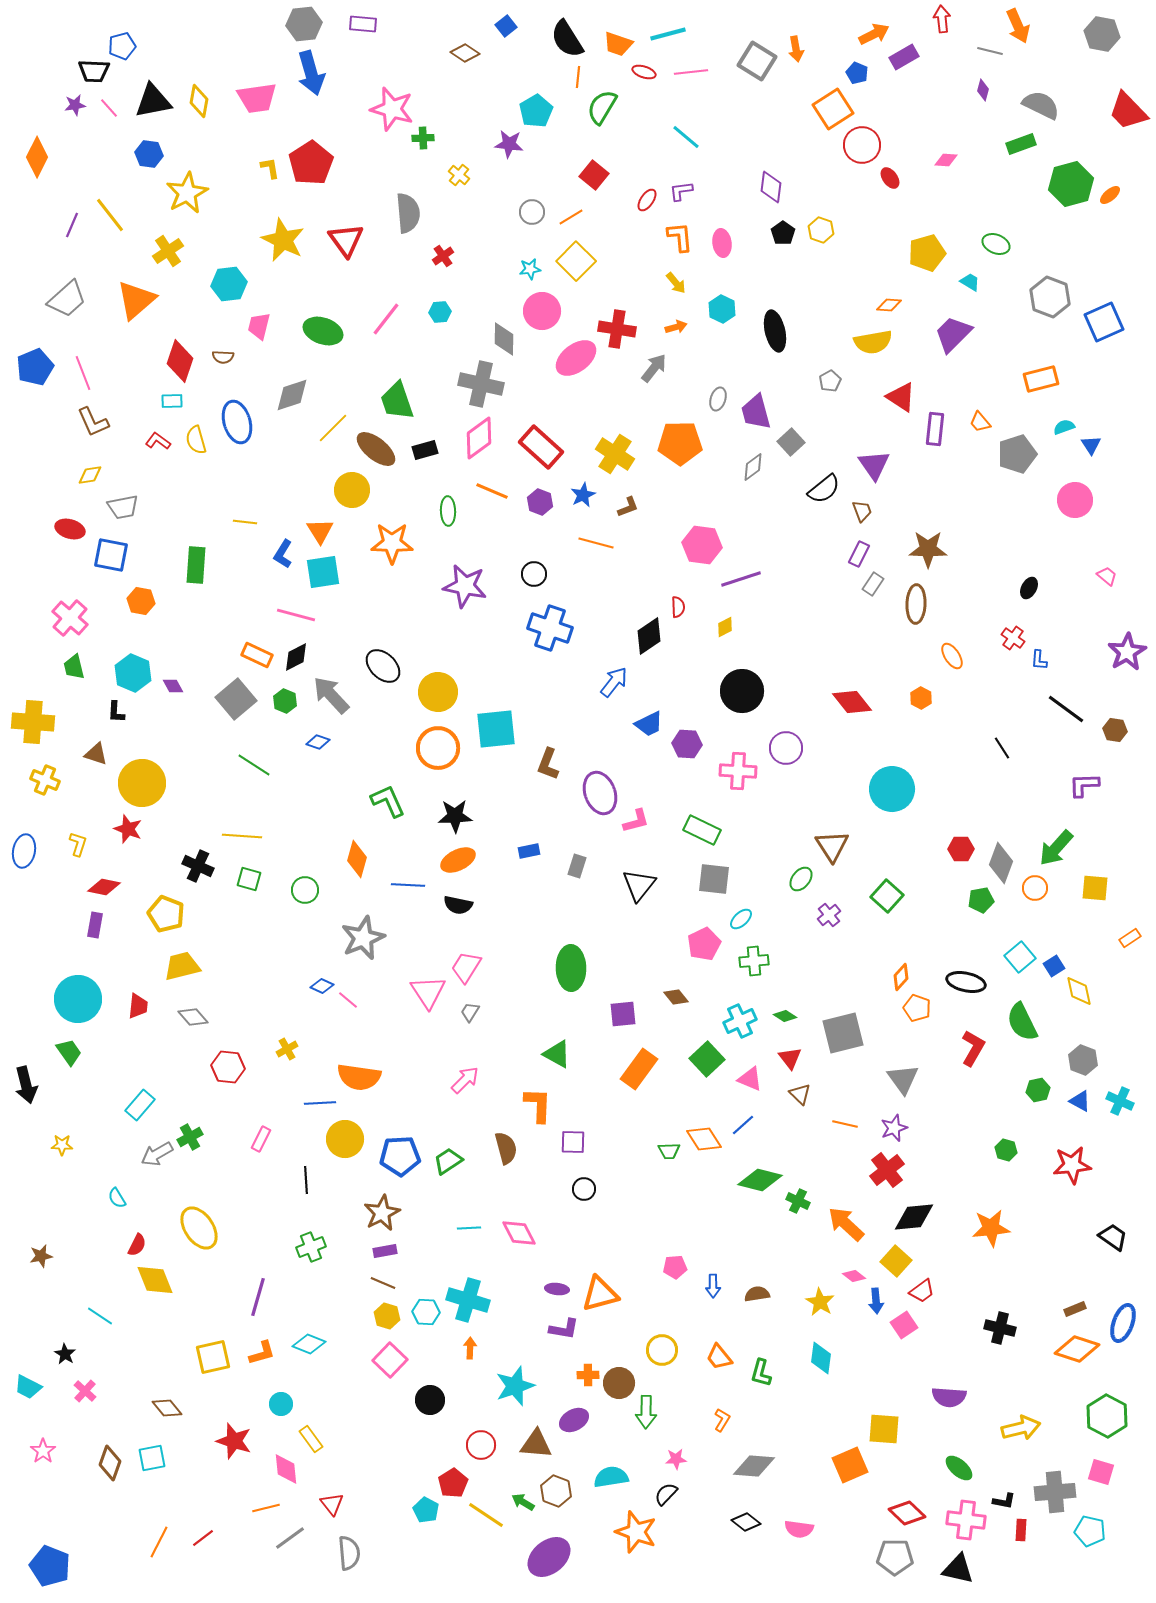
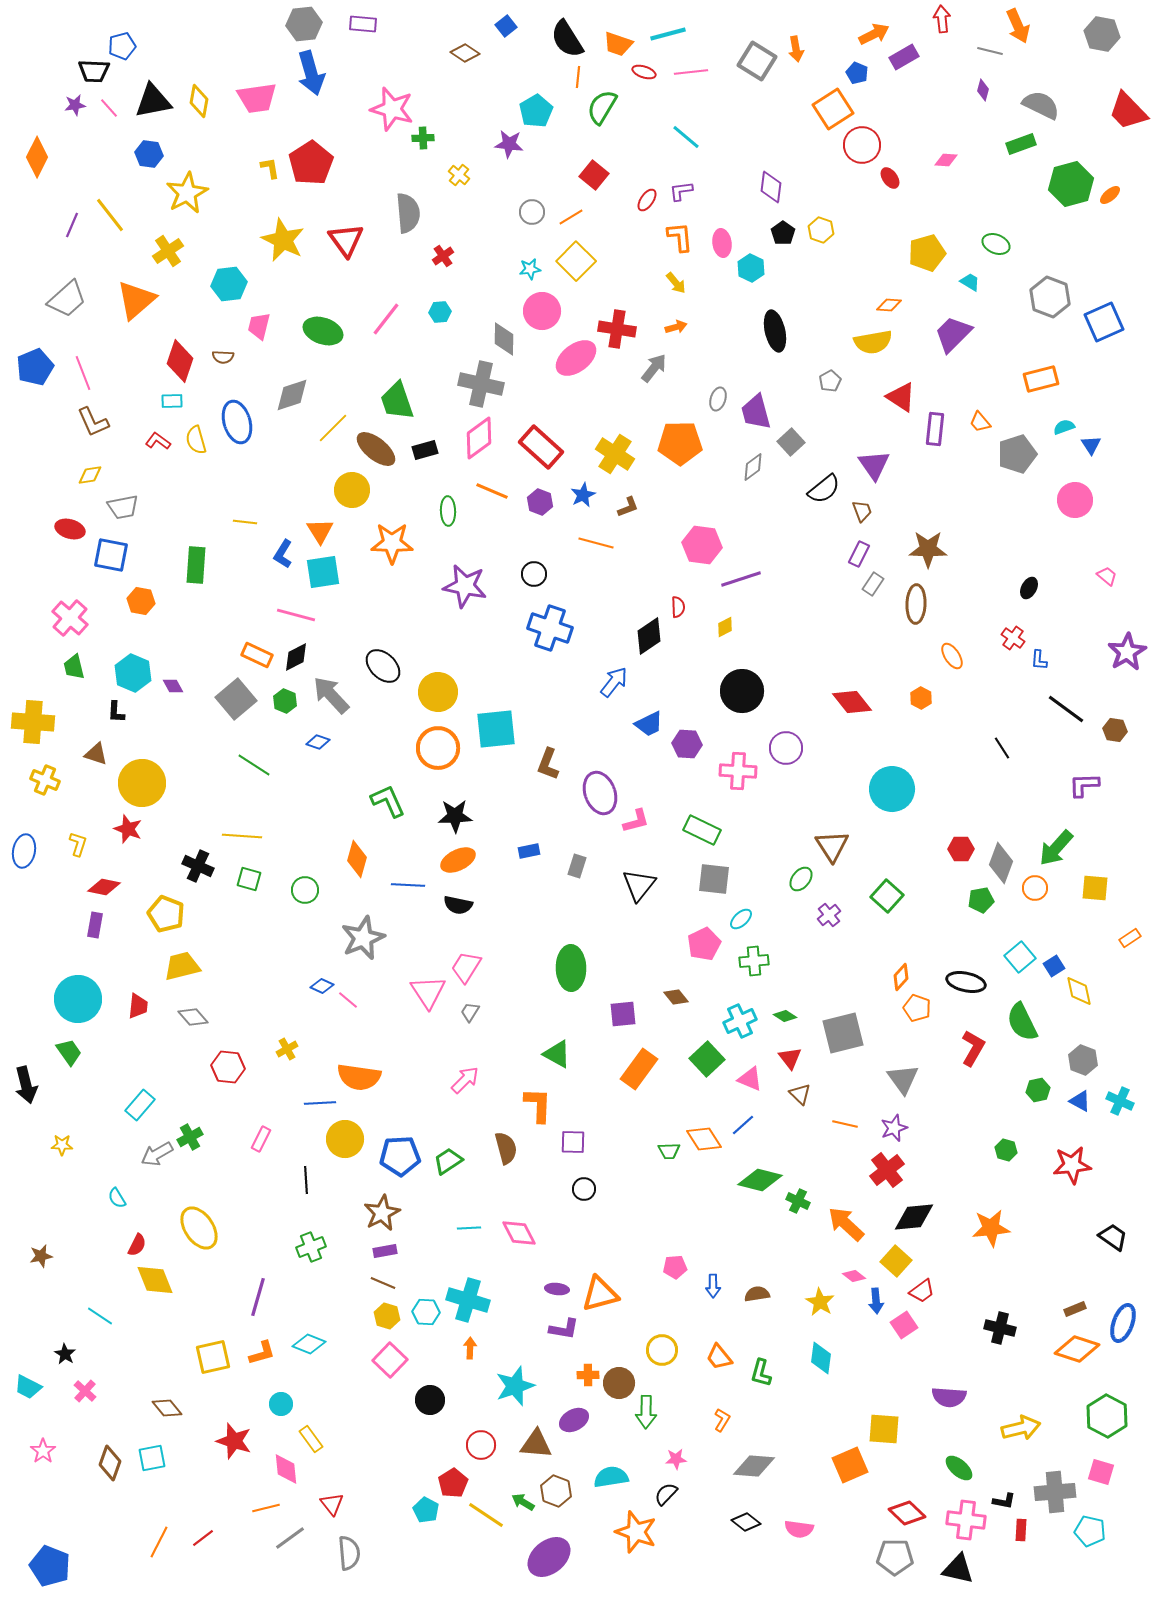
cyan hexagon at (722, 309): moved 29 px right, 41 px up
